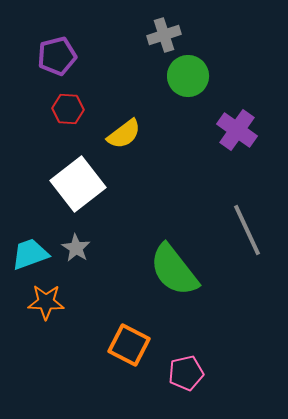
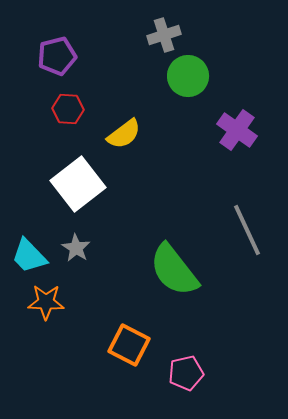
cyan trapezoid: moved 1 px left, 2 px down; rotated 114 degrees counterclockwise
